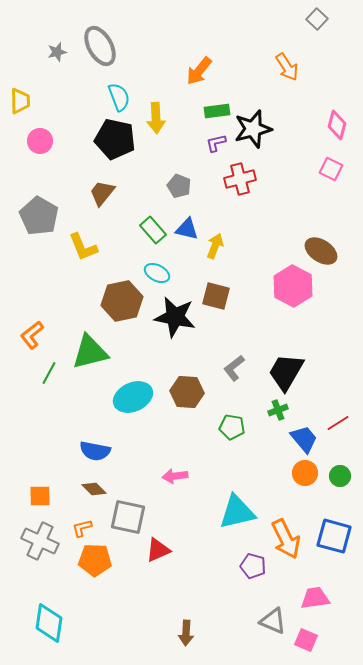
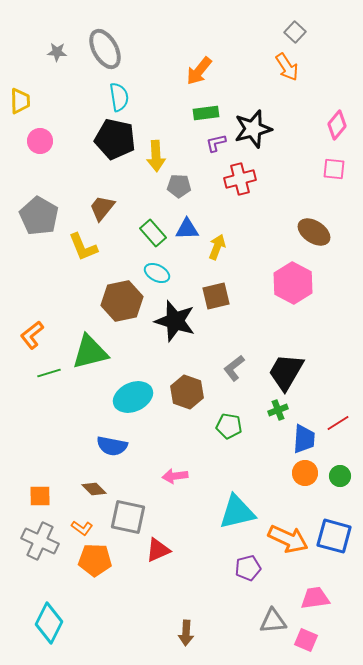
gray square at (317, 19): moved 22 px left, 13 px down
gray ellipse at (100, 46): moved 5 px right, 3 px down
gray star at (57, 52): rotated 18 degrees clockwise
cyan semicircle at (119, 97): rotated 12 degrees clockwise
green rectangle at (217, 111): moved 11 px left, 2 px down
yellow arrow at (156, 118): moved 38 px down
pink diamond at (337, 125): rotated 24 degrees clockwise
pink square at (331, 169): moved 3 px right; rotated 20 degrees counterclockwise
gray pentagon at (179, 186): rotated 20 degrees counterclockwise
brown trapezoid at (102, 193): moved 15 px down
blue triangle at (187, 229): rotated 15 degrees counterclockwise
green rectangle at (153, 230): moved 3 px down
yellow arrow at (215, 246): moved 2 px right, 1 px down
brown ellipse at (321, 251): moved 7 px left, 19 px up
pink hexagon at (293, 286): moved 3 px up
brown square at (216, 296): rotated 28 degrees counterclockwise
black star at (175, 317): moved 4 px down; rotated 6 degrees clockwise
green line at (49, 373): rotated 45 degrees clockwise
brown hexagon at (187, 392): rotated 16 degrees clockwise
green pentagon at (232, 427): moved 3 px left, 1 px up
blue trapezoid at (304, 439): rotated 44 degrees clockwise
blue semicircle at (95, 451): moved 17 px right, 5 px up
orange L-shape at (82, 528): rotated 130 degrees counterclockwise
orange arrow at (286, 539): moved 2 px right; rotated 39 degrees counterclockwise
purple pentagon at (253, 566): moved 5 px left, 2 px down; rotated 30 degrees counterclockwise
gray triangle at (273, 621): rotated 28 degrees counterclockwise
cyan diamond at (49, 623): rotated 18 degrees clockwise
